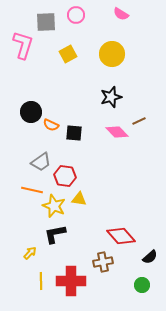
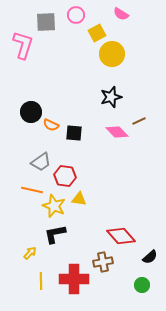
yellow square: moved 29 px right, 21 px up
red cross: moved 3 px right, 2 px up
